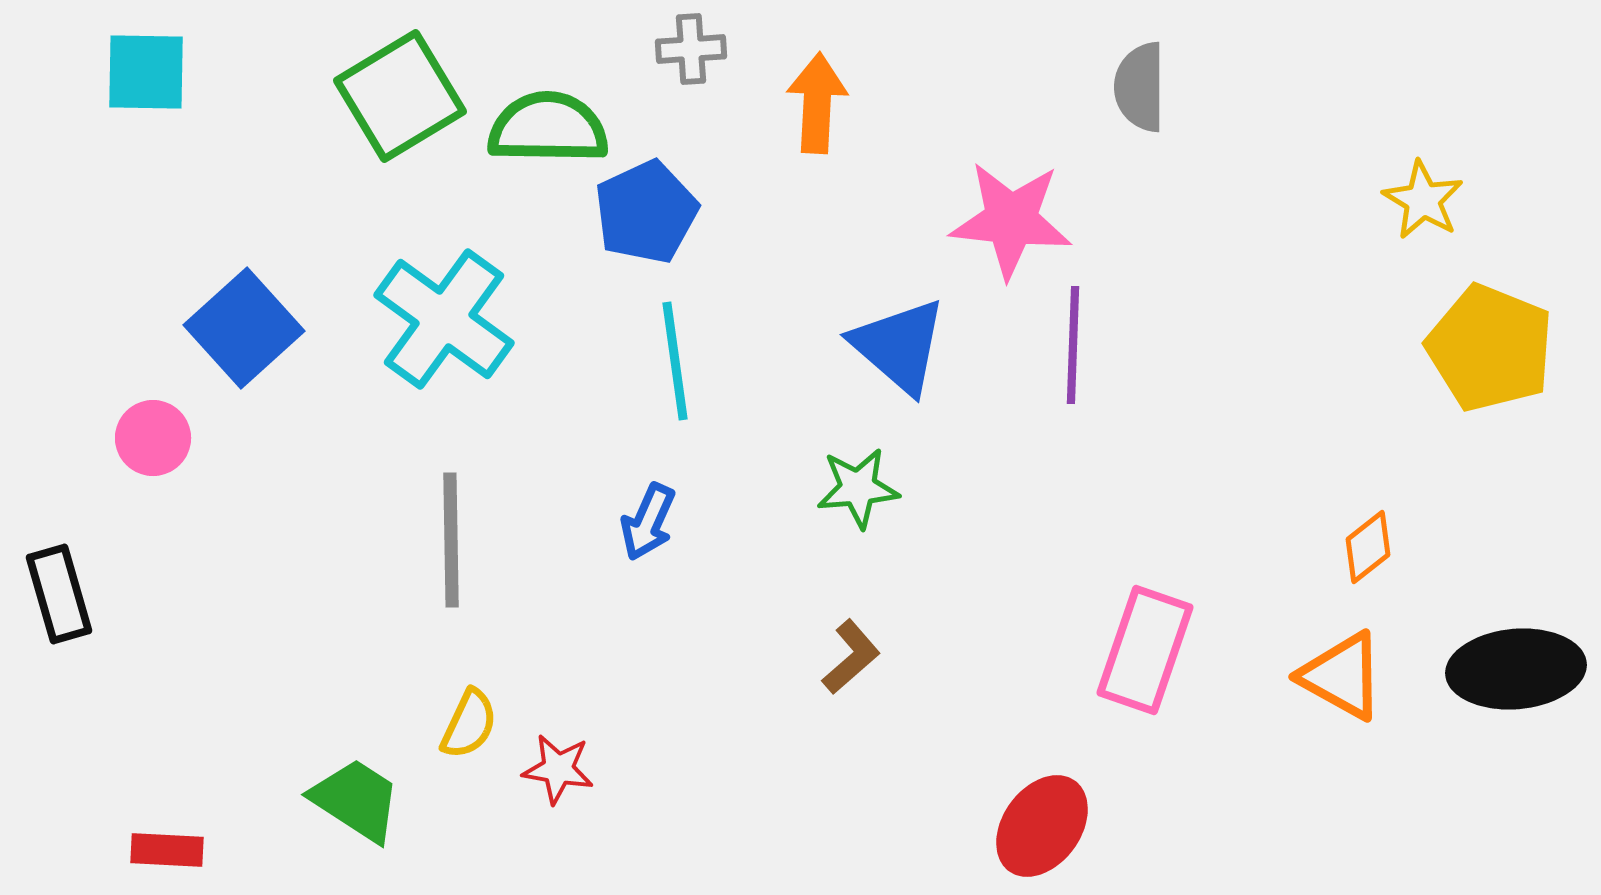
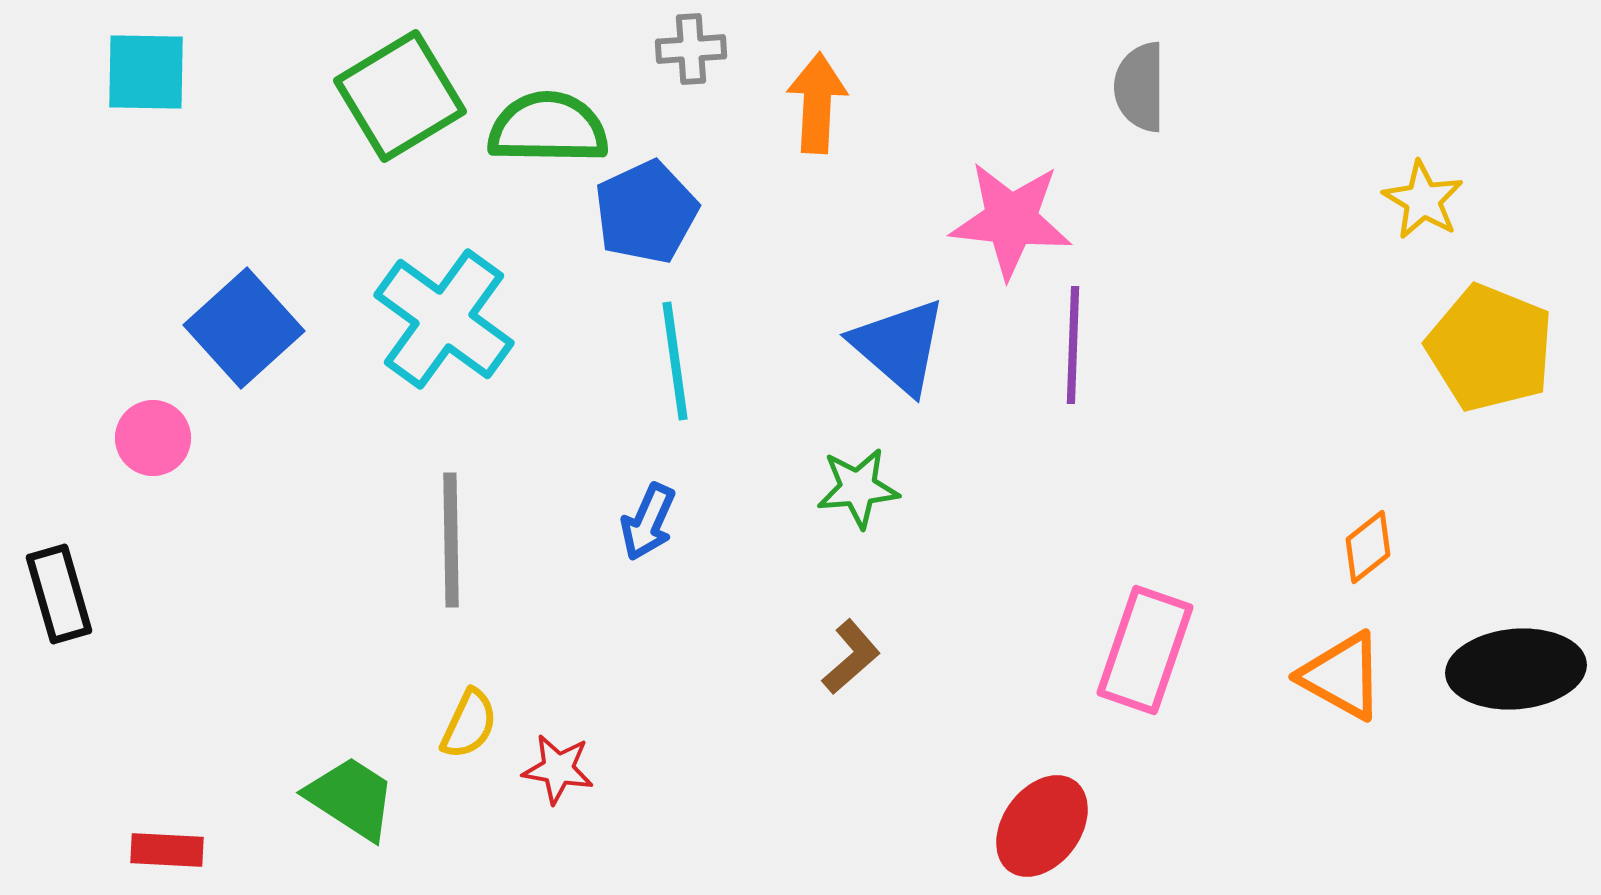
green trapezoid: moved 5 px left, 2 px up
